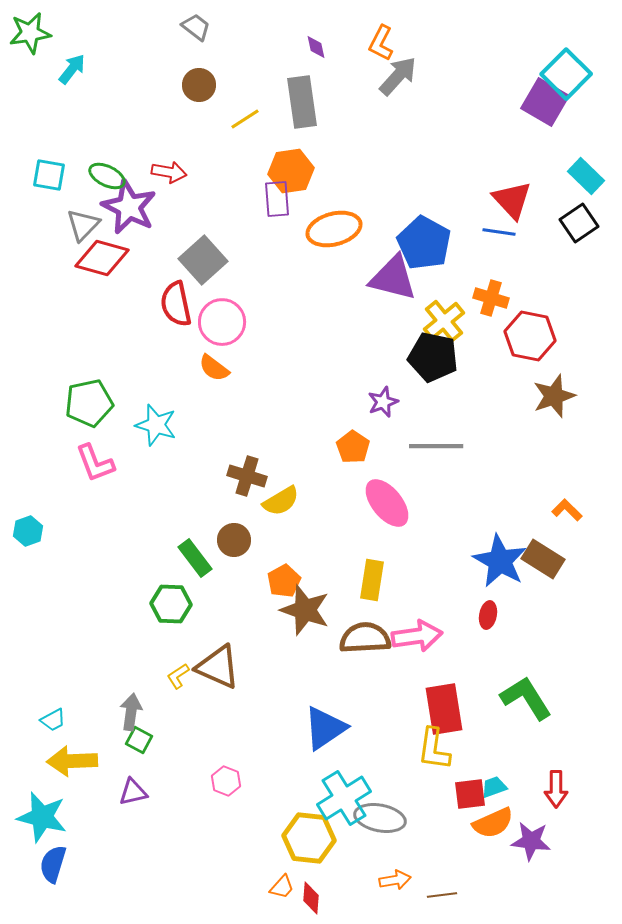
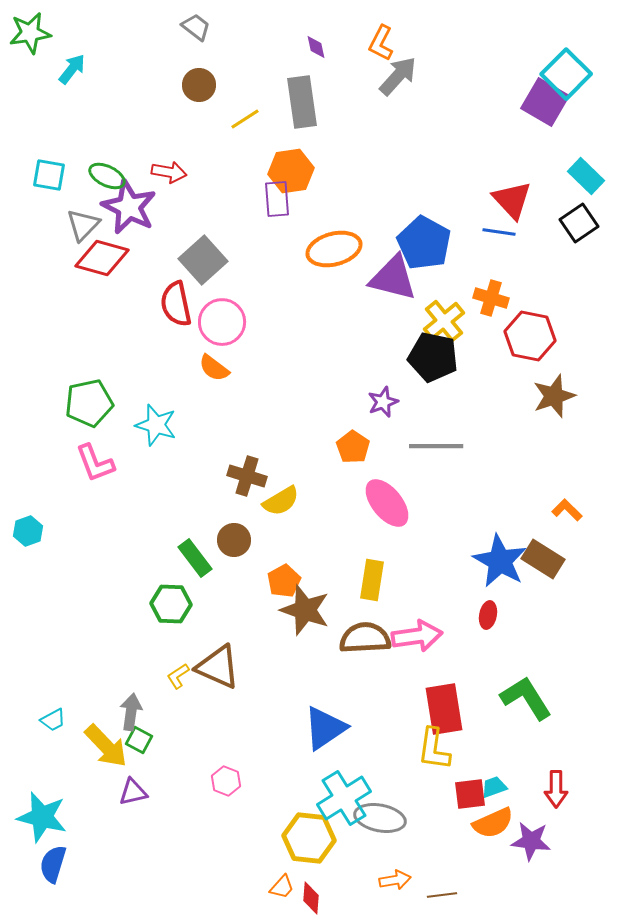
orange ellipse at (334, 229): moved 20 px down
yellow arrow at (72, 761): moved 34 px right, 15 px up; rotated 132 degrees counterclockwise
